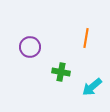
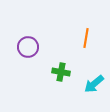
purple circle: moved 2 px left
cyan arrow: moved 2 px right, 3 px up
